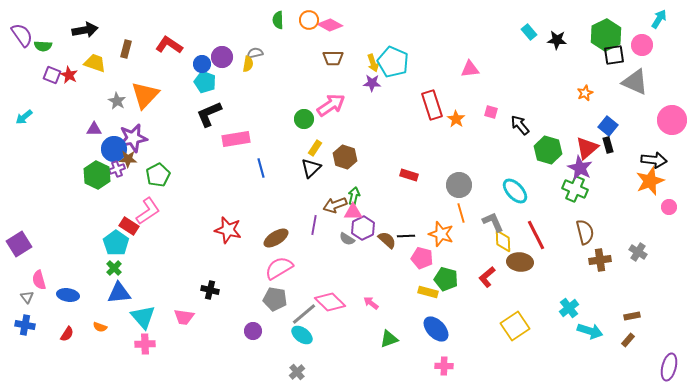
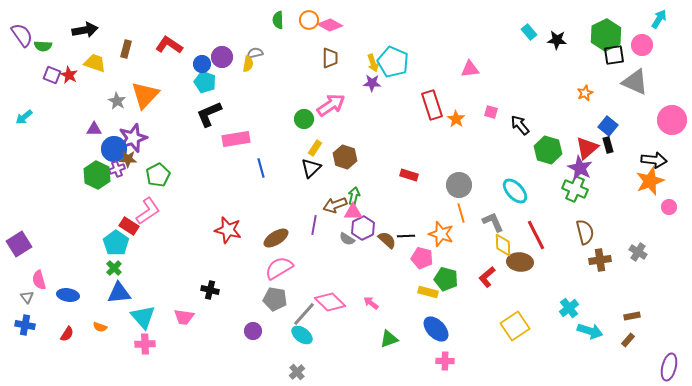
brown trapezoid at (333, 58): moved 3 px left; rotated 90 degrees counterclockwise
purple star at (133, 138): rotated 8 degrees counterclockwise
yellow diamond at (503, 241): moved 4 px down
gray line at (304, 314): rotated 8 degrees counterclockwise
pink cross at (444, 366): moved 1 px right, 5 px up
